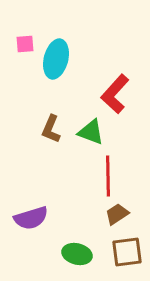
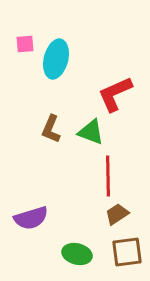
red L-shape: rotated 24 degrees clockwise
